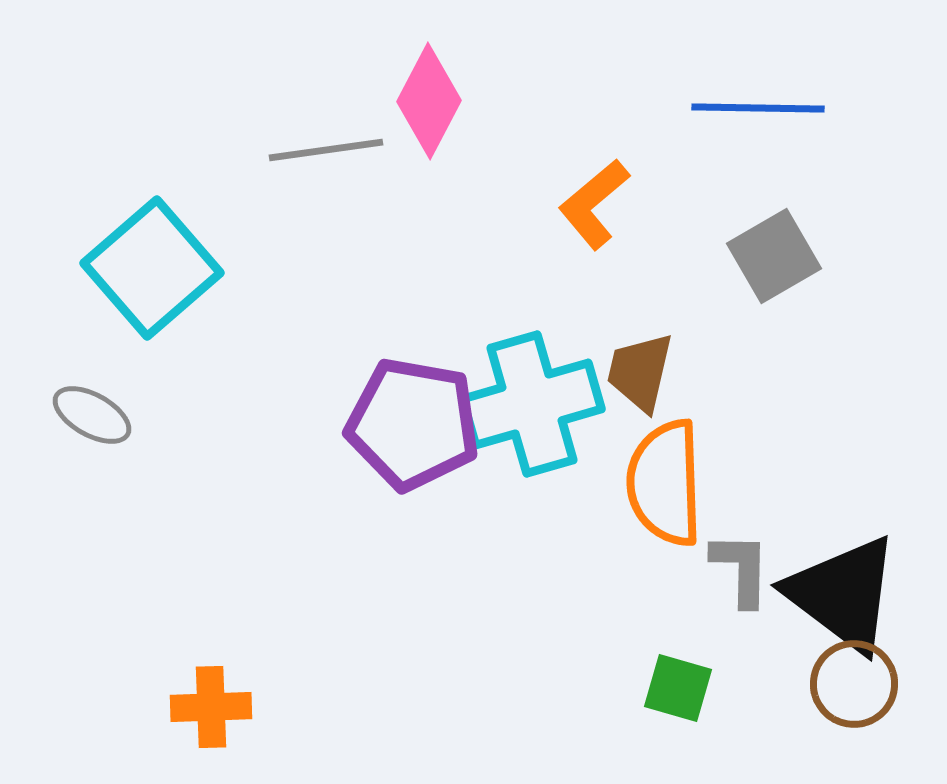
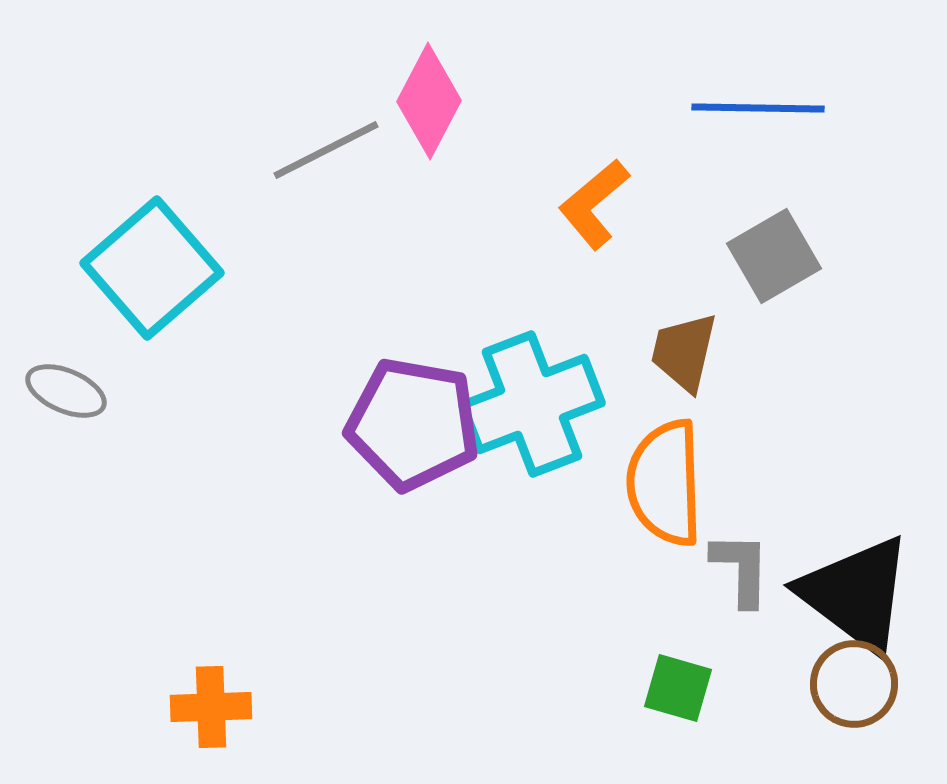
gray line: rotated 19 degrees counterclockwise
brown trapezoid: moved 44 px right, 20 px up
cyan cross: rotated 5 degrees counterclockwise
gray ellipse: moved 26 px left, 24 px up; rotated 6 degrees counterclockwise
black triangle: moved 13 px right
